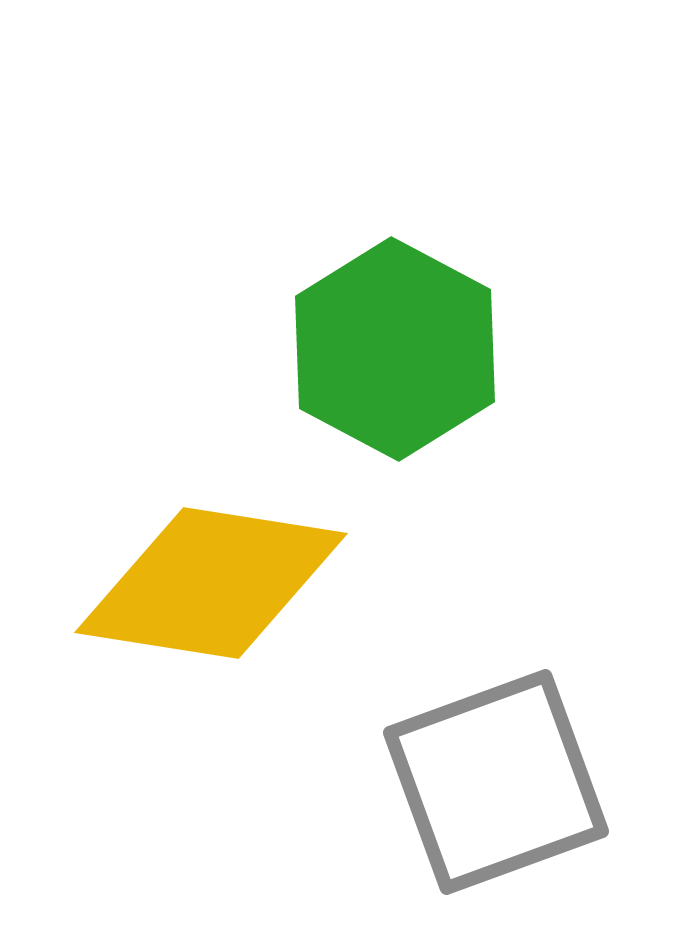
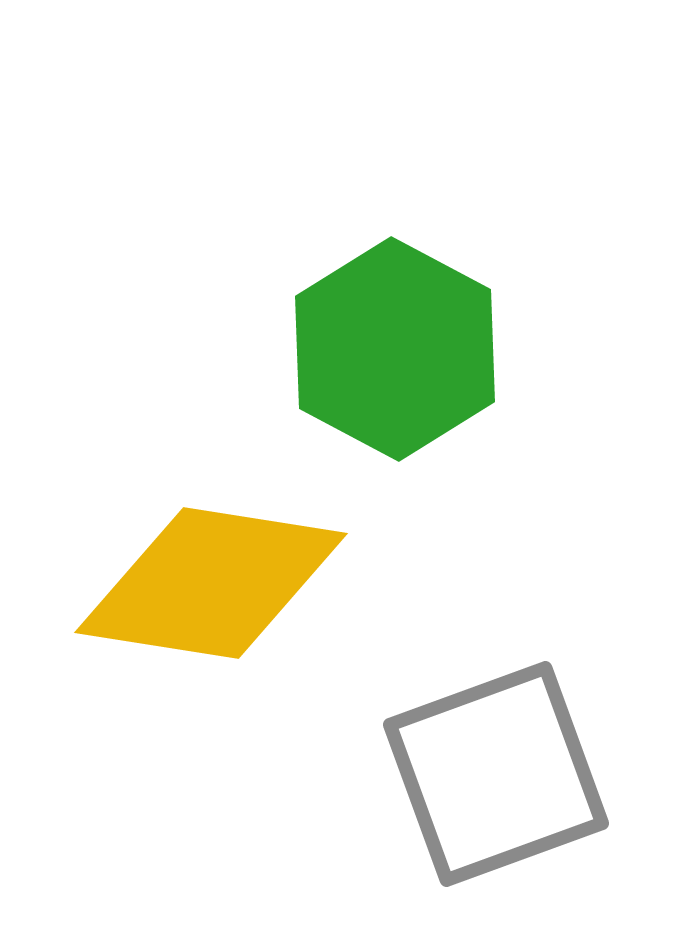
gray square: moved 8 px up
